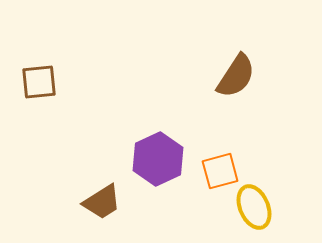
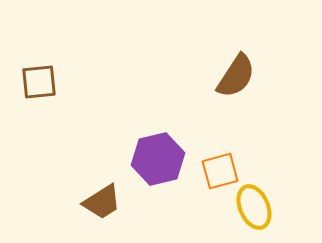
purple hexagon: rotated 12 degrees clockwise
